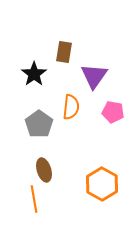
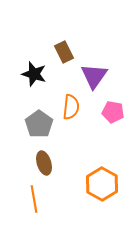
brown rectangle: rotated 35 degrees counterclockwise
black star: rotated 20 degrees counterclockwise
brown ellipse: moved 7 px up
